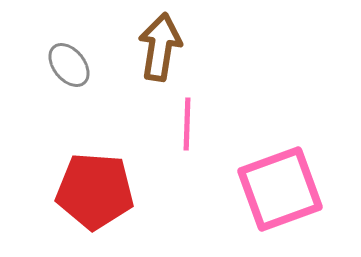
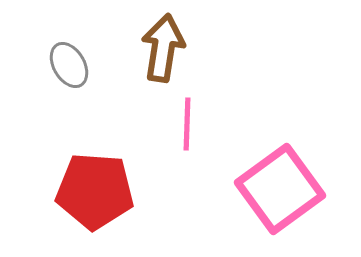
brown arrow: moved 3 px right, 1 px down
gray ellipse: rotated 9 degrees clockwise
pink square: rotated 16 degrees counterclockwise
